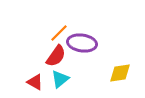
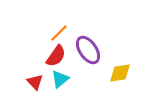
purple ellipse: moved 6 px right, 7 px down; rotated 48 degrees clockwise
red triangle: rotated 18 degrees clockwise
